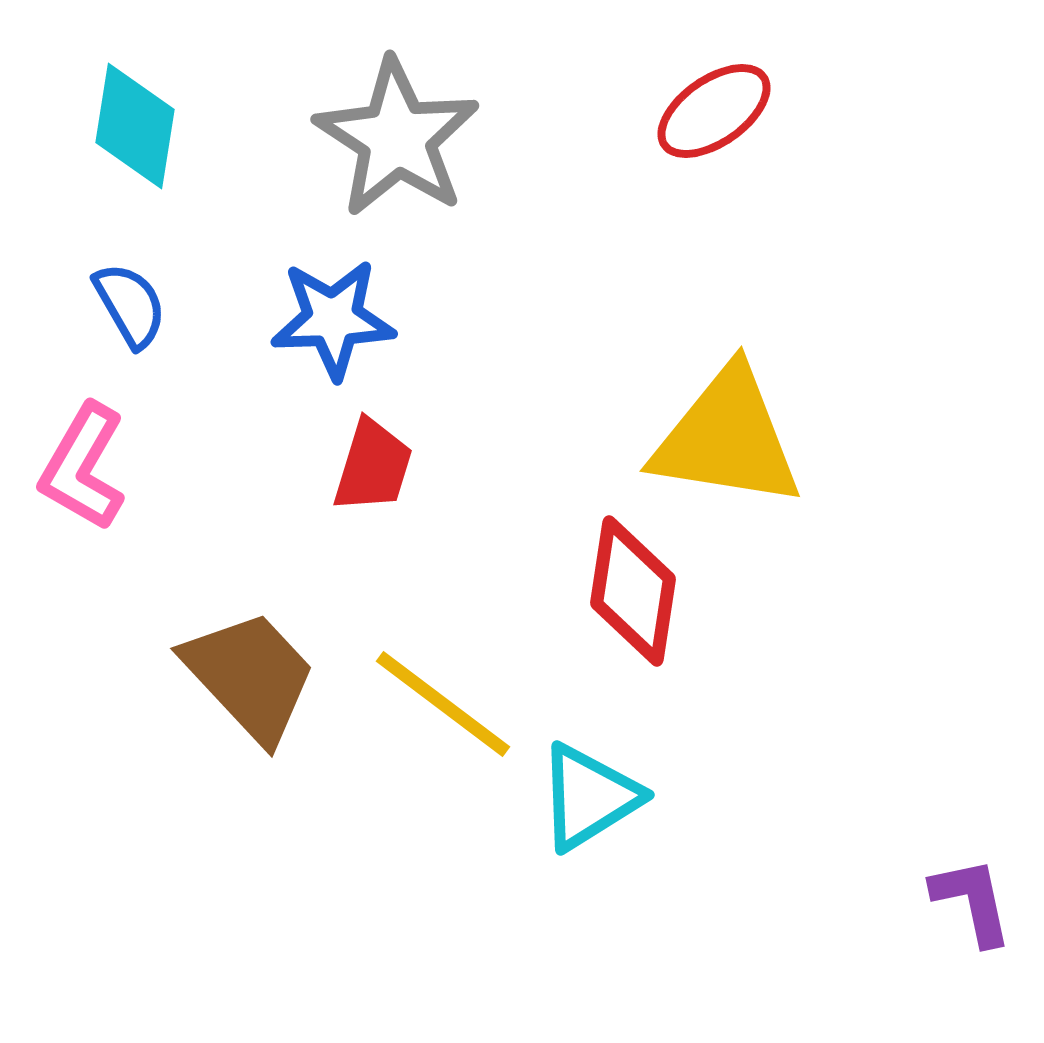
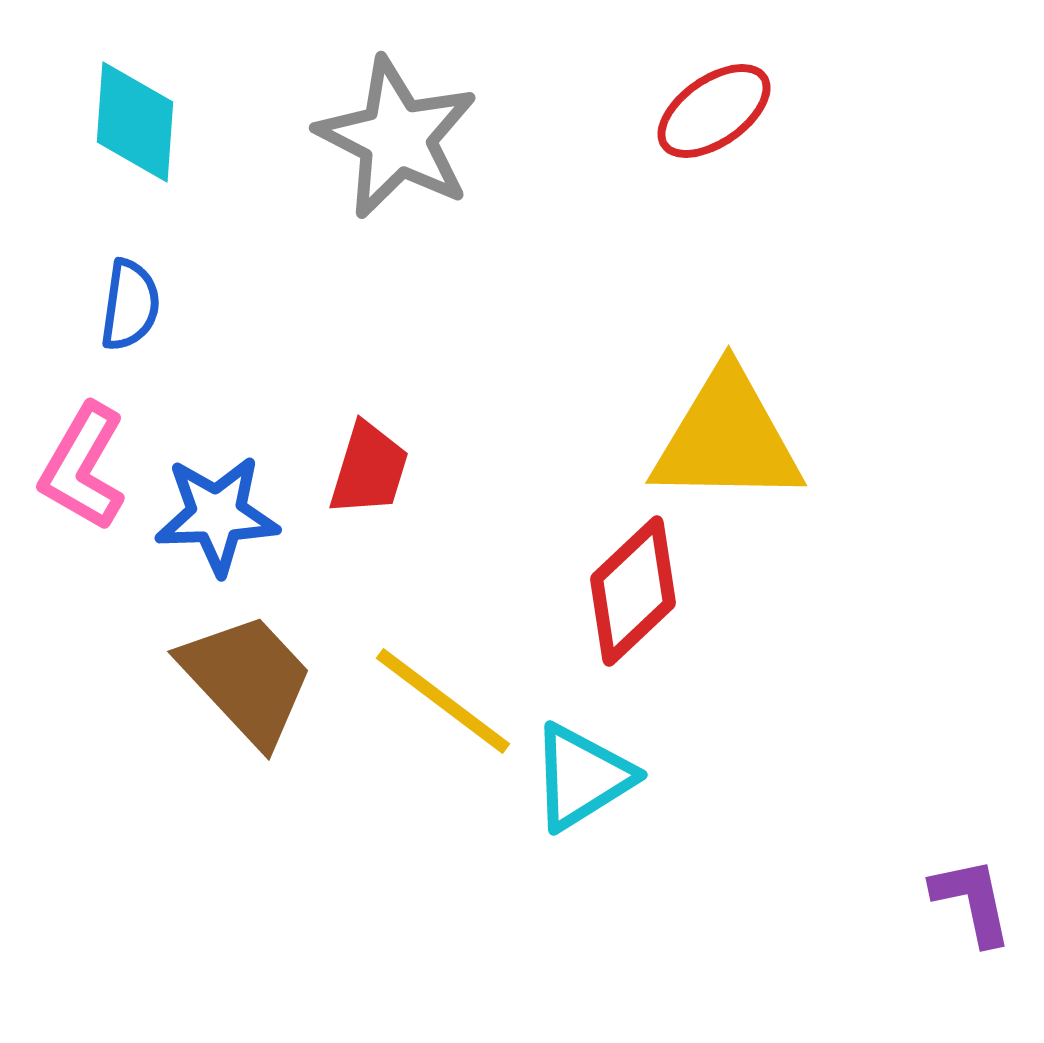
cyan diamond: moved 4 px up; rotated 5 degrees counterclockwise
gray star: rotated 6 degrees counterclockwise
blue semicircle: rotated 38 degrees clockwise
blue star: moved 116 px left, 196 px down
yellow triangle: rotated 8 degrees counterclockwise
red trapezoid: moved 4 px left, 3 px down
red diamond: rotated 38 degrees clockwise
brown trapezoid: moved 3 px left, 3 px down
yellow line: moved 3 px up
cyan triangle: moved 7 px left, 20 px up
